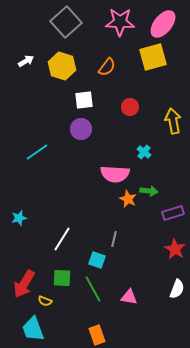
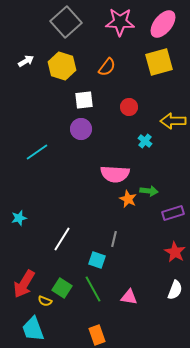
yellow square: moved 6 px right, 5 px down
red circle: moved 1 px left
yellow arrow: rotated 80 degrees counterclockwise
cyan cross: moved 1 px right, 11 px up
red star: moved 3 px down
green square: moved 10 px down; rotated 30 degrees clockwise
white semicircle: moved 2 px left, 1 px down
